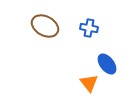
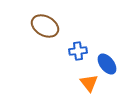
blue cross: moved 11 px left, 23 px down; rotated 18 degrees counterclockwise
